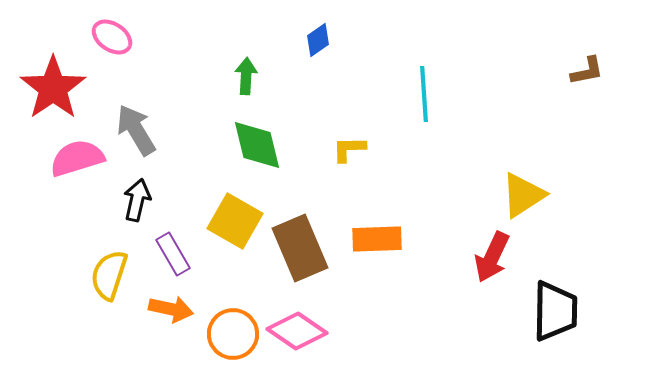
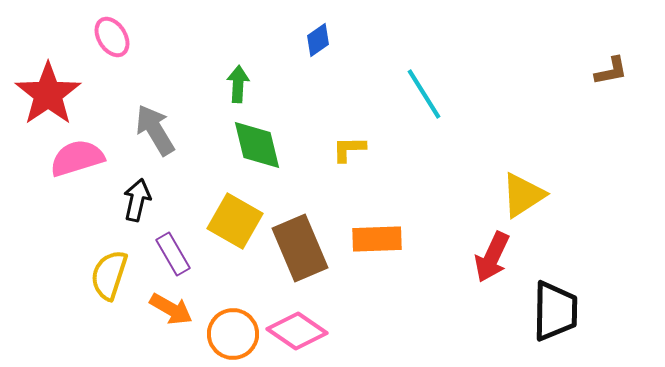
pink ellipse: rotated 24 degrees clockwise
brown L-shape: moved 24 px right
green arrow: moved 8 px left, 8 px down
red star: moved 5 px left, 6 px down
cyan line: rotated 28 degrees counterclockwise
gray arrow: moved 19 px right
orange arrow: rotated 18 degrees clockwise
